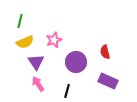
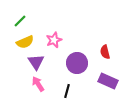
green line: rotated 32 degrees clockwise
purple circle: moved 1 px right, 1 px down
